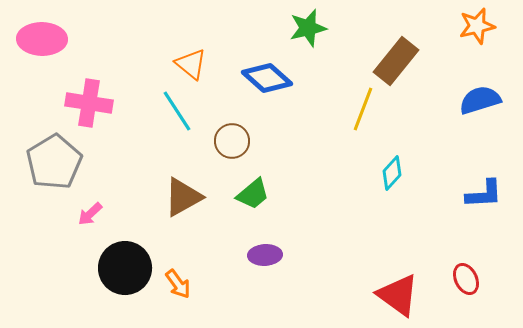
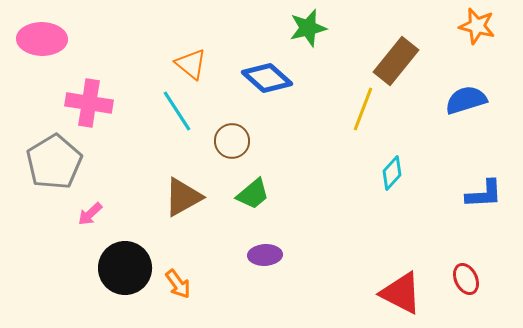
orange star: rotated 27 degrees clockwise
blue semicircle: moved 14 px left
red triangle: moved 3 px right, 2 px up; rotated 9 degrees counterclockwise
